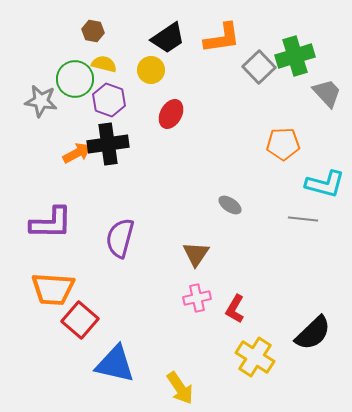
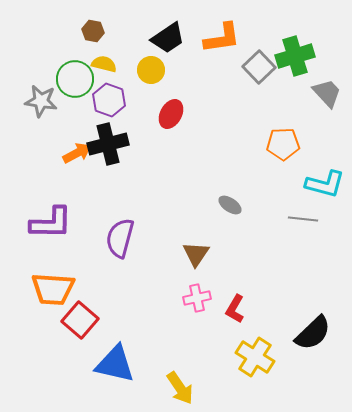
black cross: rotated 6 degrees counterclockwise
